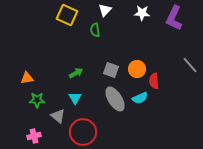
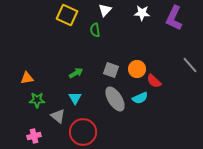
red semicircle: rotated 42 degrees counterclockwise
